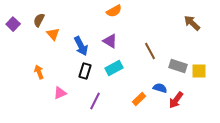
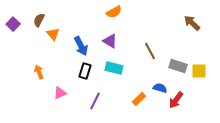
orange semicircle: moved 1 px down
cyan rectangle: rotated 42 degrees clockwise
